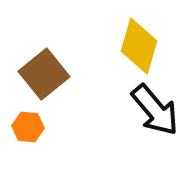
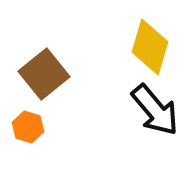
yellow diamond: moved 11 px right, 1 px down
orange hexagon: rotated 12 degrees clockwise
